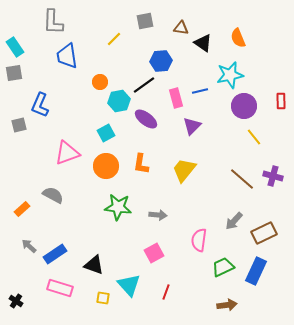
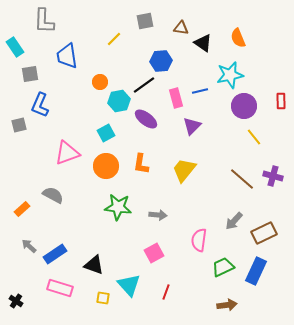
gray L-shape at (53, 22): moved 9 px left, 1 px up
gray square at (14, 73): moved 16 px right, 1 px down
